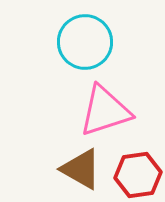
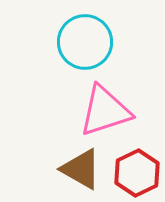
red hexagon: moved 1 px left, 2 px up; rotated 18 degrees counterclockwise
